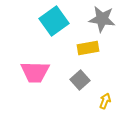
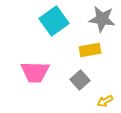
yellow rectangle: moved 2 px right, 2 px down
yellow arrow: rotated 140 degrees counterclockwise
